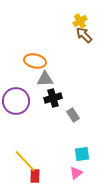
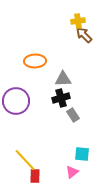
yellow cross: moved 2 px left; rotated 24 degrees clockwise
orange ellipse: rotated 15 degrees counterclockwise
gray triangle: moved 18 px right
black cross: moved 8 px right
cyan square: rotated 14 degrees clockwise
yellow line: moved 1 px up
pink triangle: moved 4 px left, 1 px up
